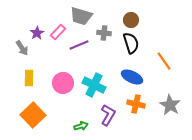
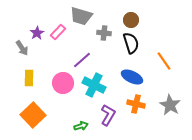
purple line: moved 3 px right, 15 px down; rotated 18 degrees counterclockwise
